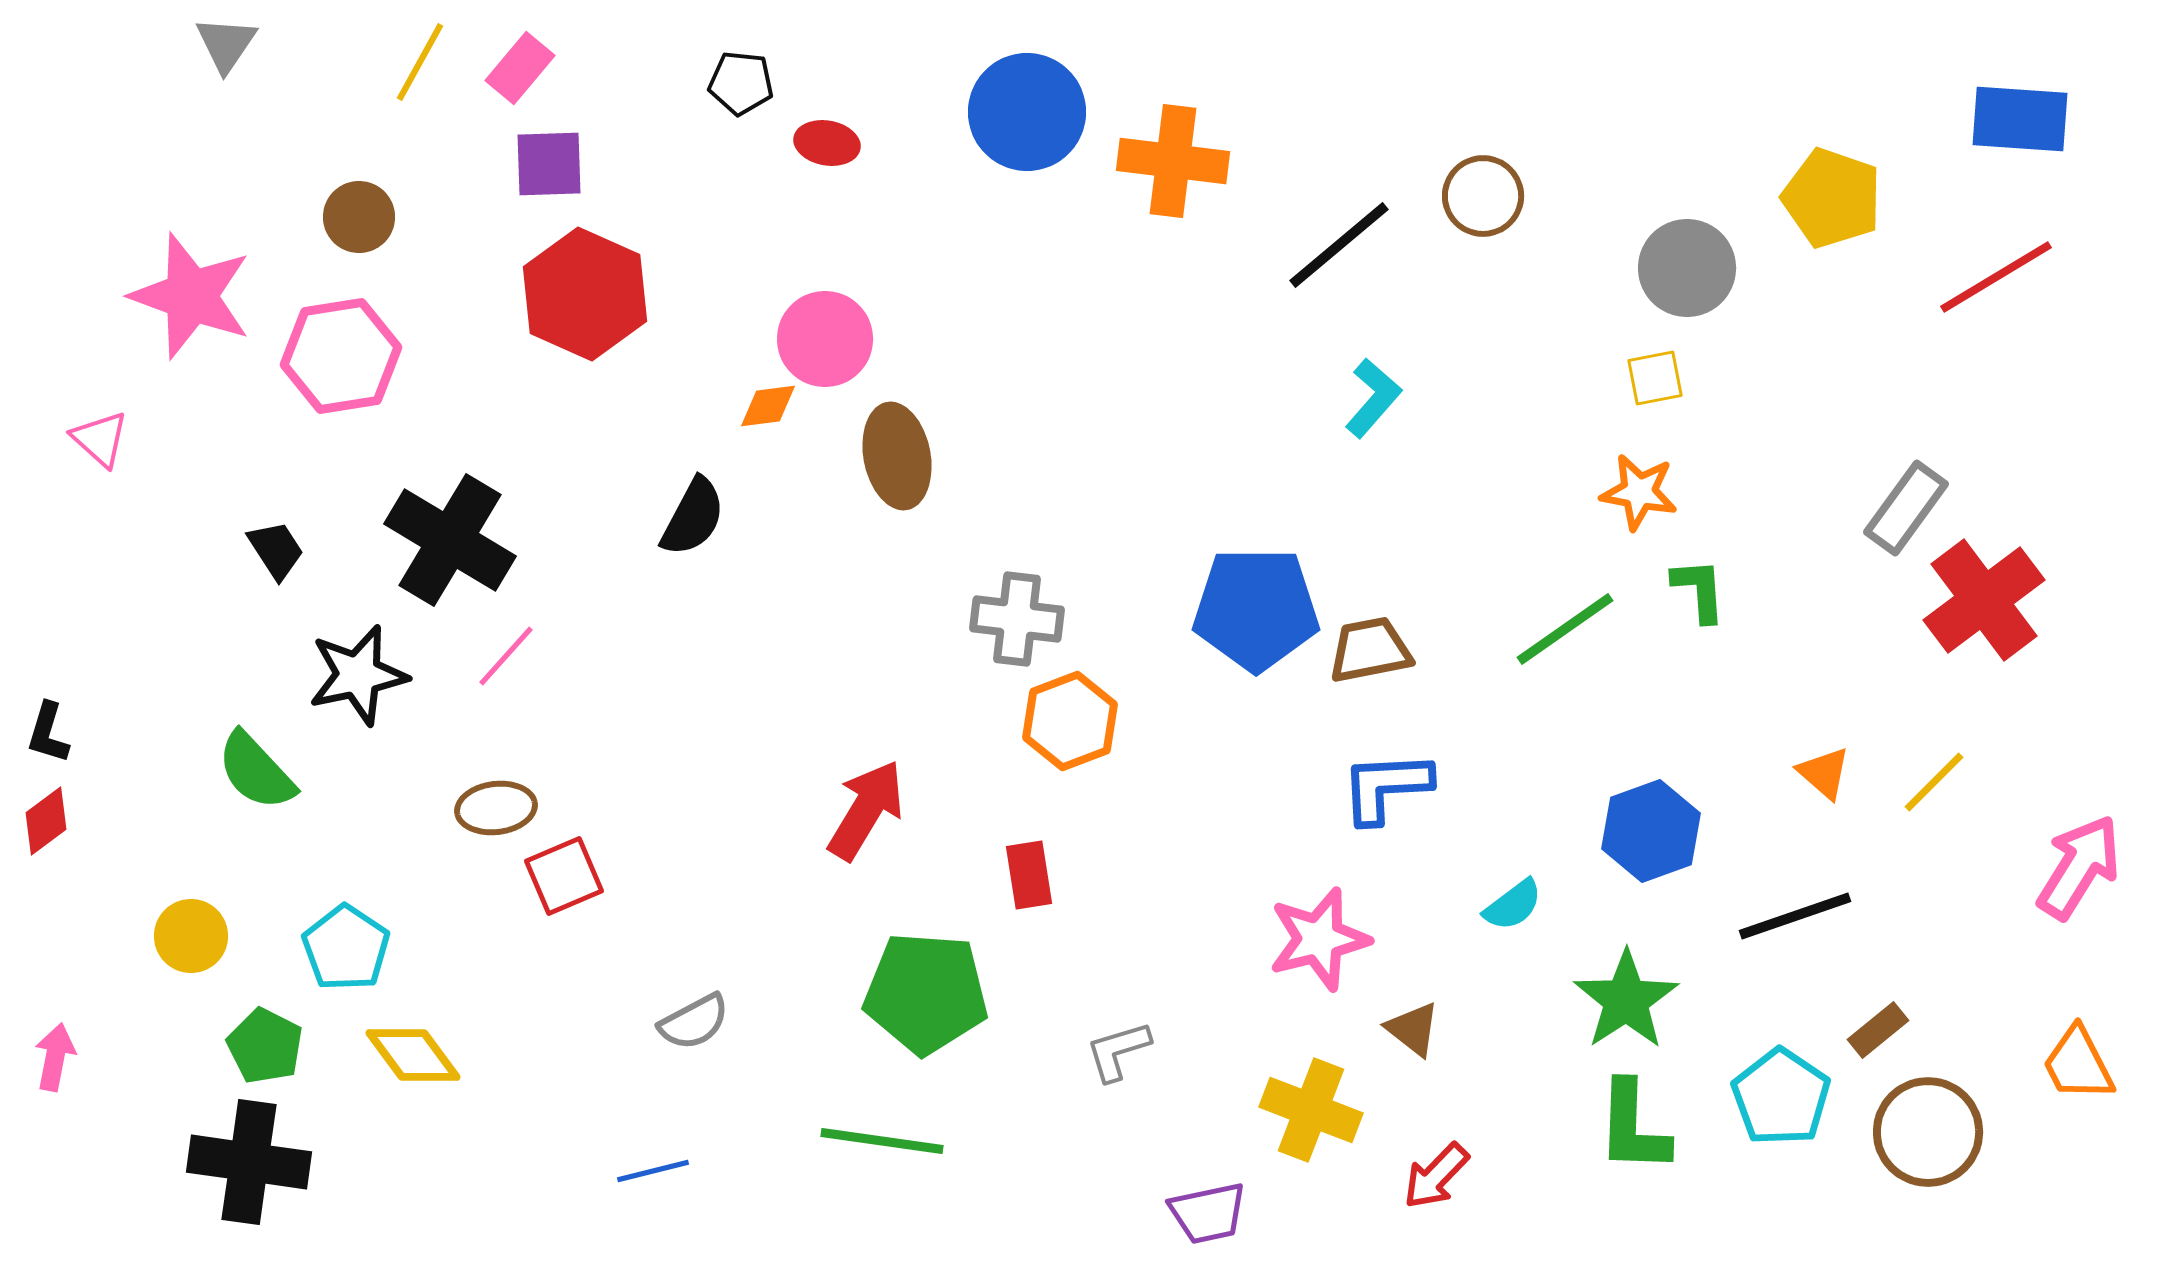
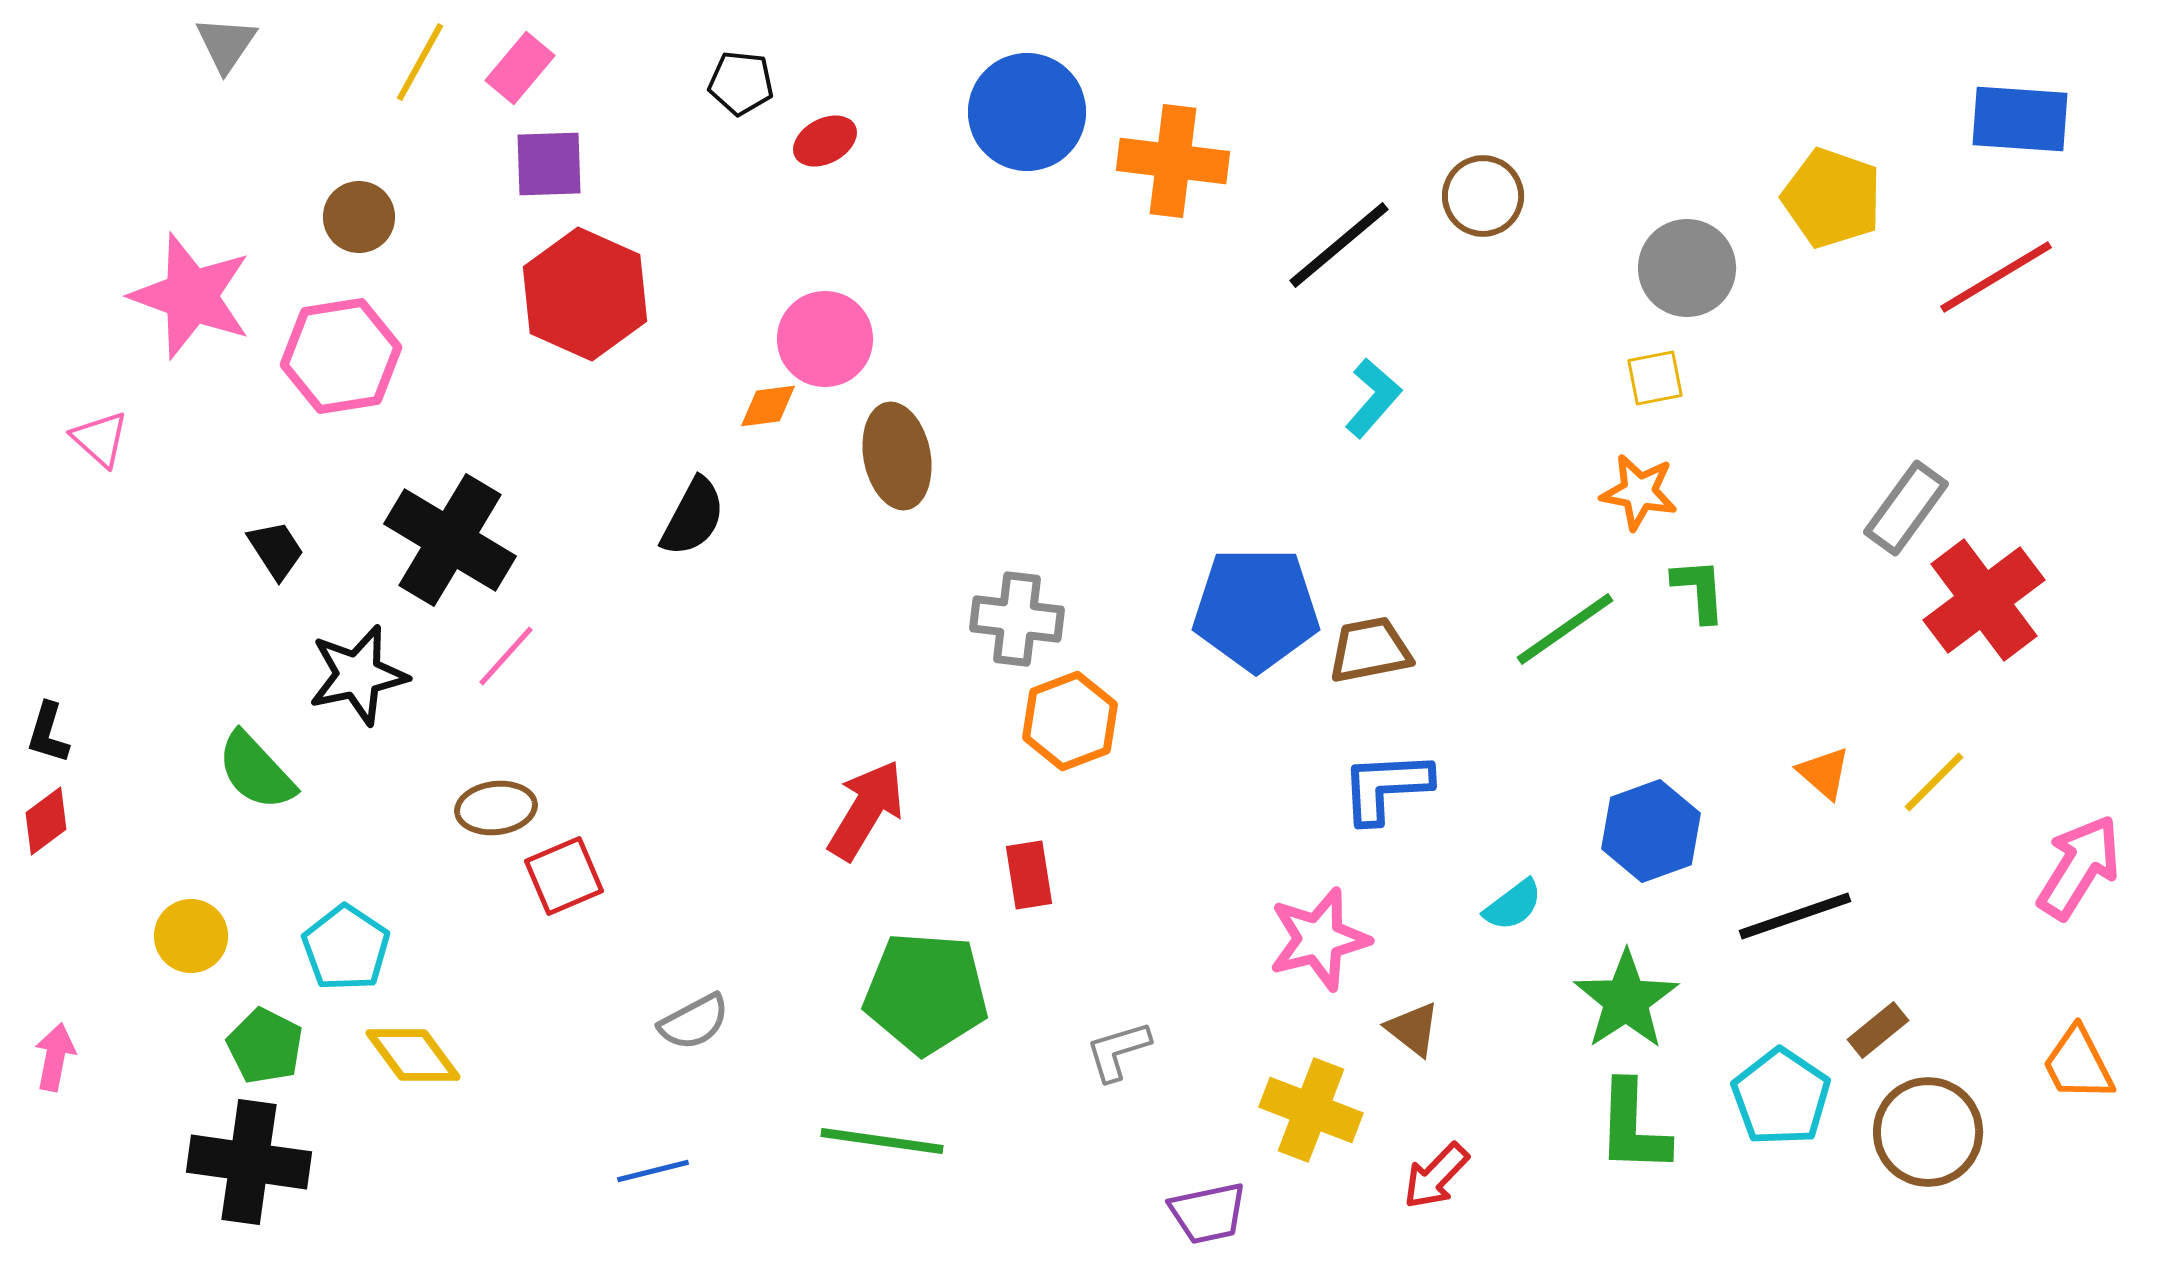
red ellipse at (827, 143): moved 2 px left, 2 px up; rotated 38 degrees counterclockwise
